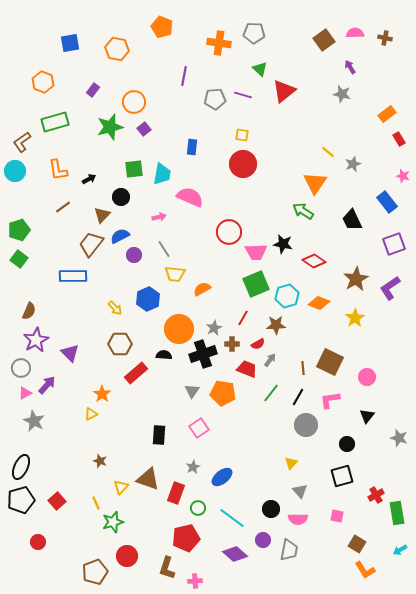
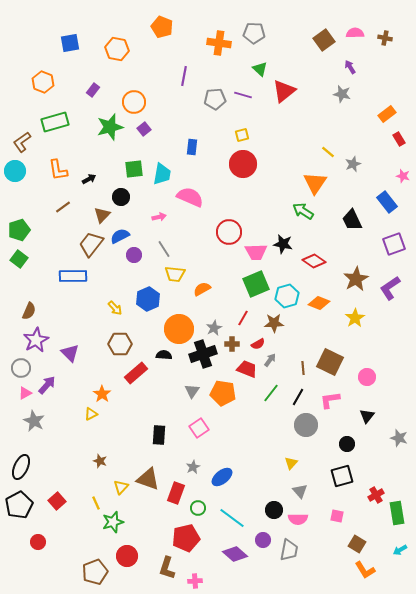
yellow square at (242, 135): rotated 24 degrees counterclockwise
brown star at (276, 325): moved 2 px left, 2 px up
black pentagon at (21, 500): moved 2 px left, 5 px down; rotated 12 degrees counterclockwise
black circle at (271, 509): moved 3 px right, 1 px down
